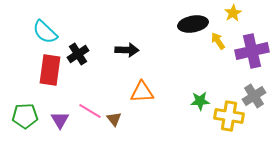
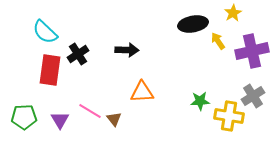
gray cross: moved 1 px left
green pentagon: moved 1 px left, 1 px down
